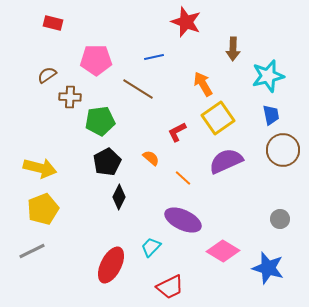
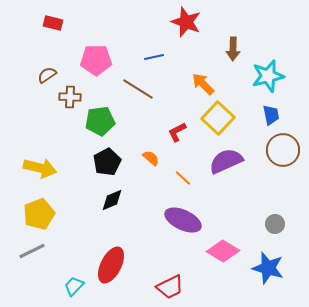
orange arrow: rotated 15 degrees counterclockwise
yellow square: rotated 12 degrees counterclockwise
black diamond: moved 7 px left, 3 px down; rotated 40 degrees clockwise
yellow pentagon: moved 4 px left, 5 px down
gray circle: moved 5 px left, 5 px down
cyan trapezoid: moved 77 px left, 39 px down
